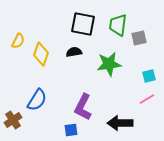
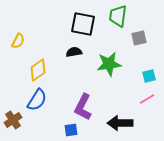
green trapezoid: moved 9 px up
yellow diamond: moved 3 px left, 16 px down; rotated 35 degrees clockwise
